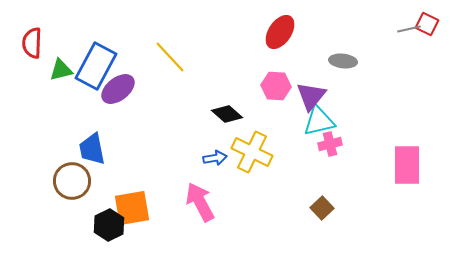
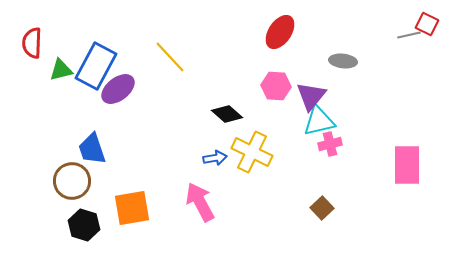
gray line: moved 6 px down
blue trapezoid: rotated 8 degrees counterclockwise
black hexagon: moved 25 px left; rotated 16 degrees counterclockwise
